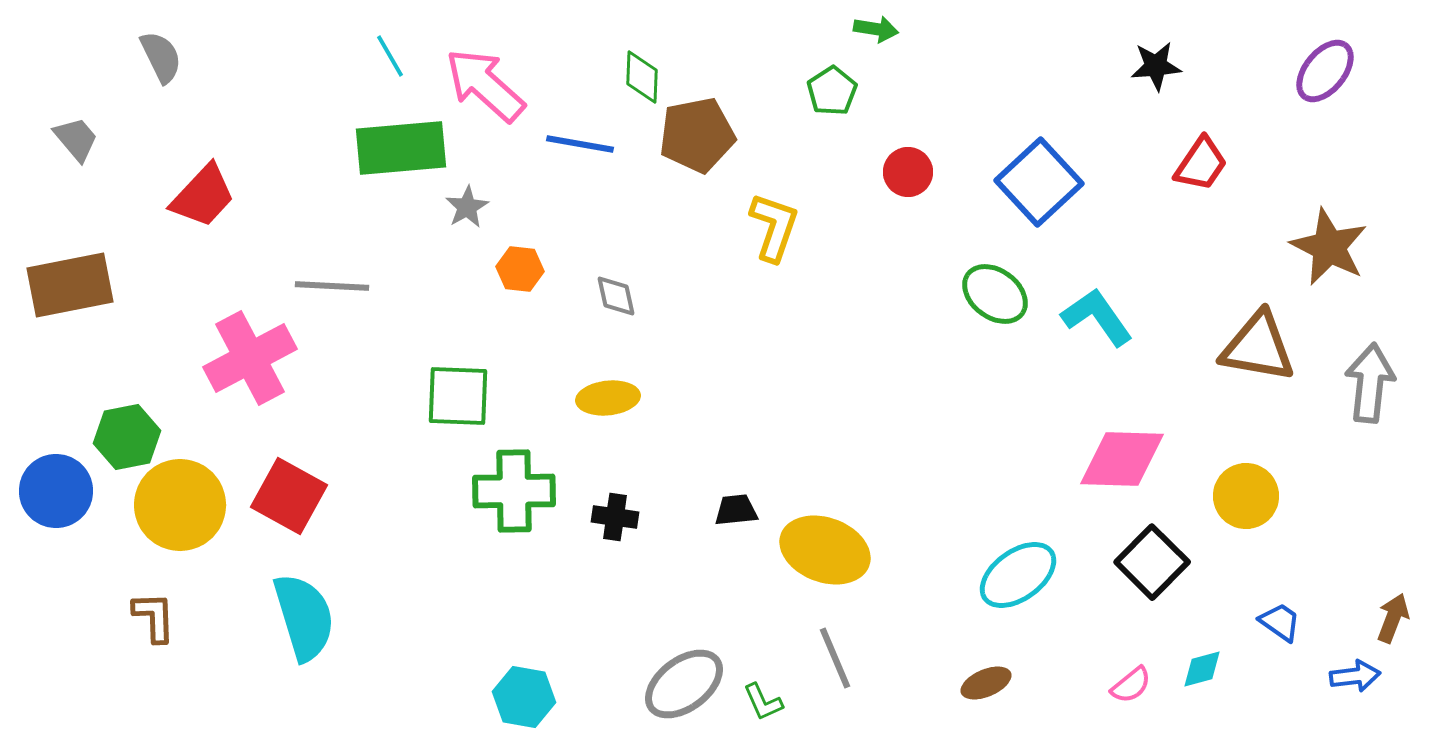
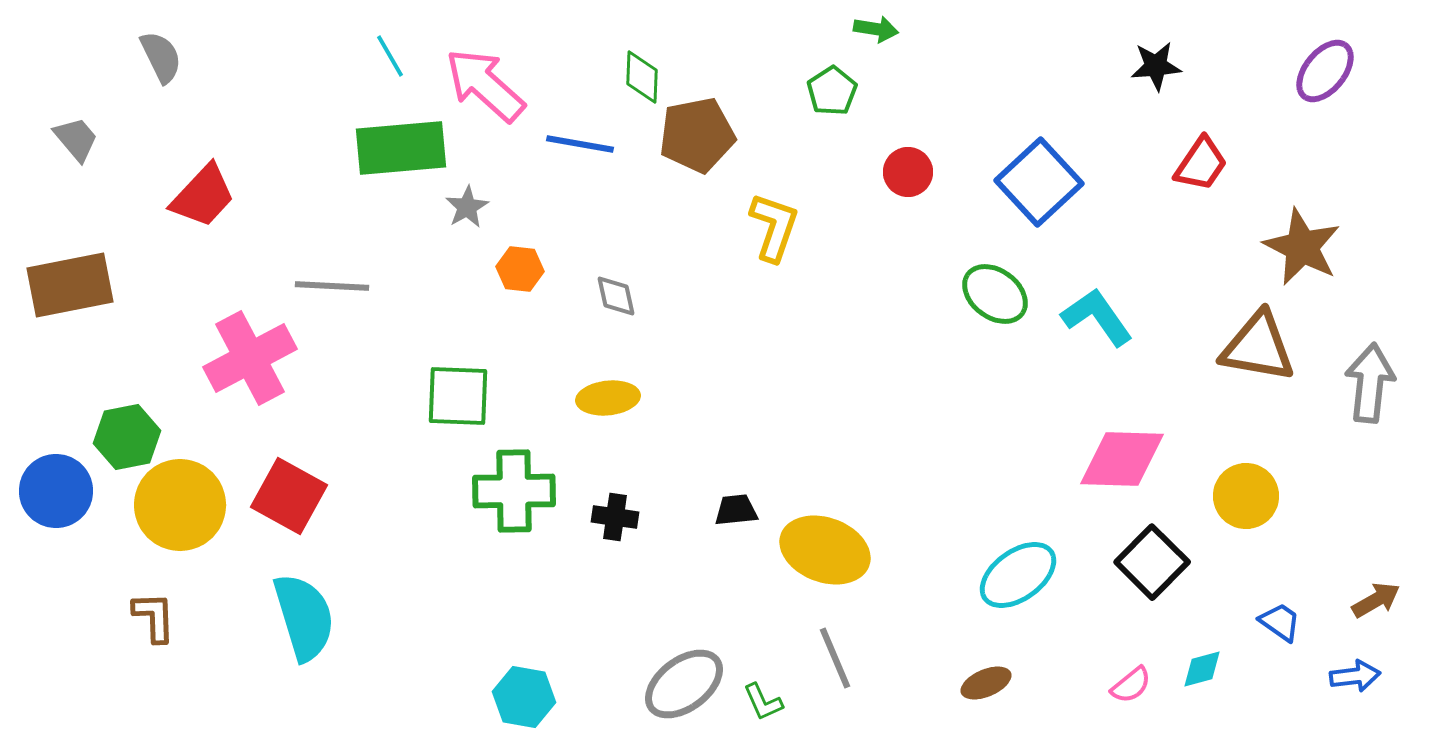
brown star at (1329, 247): moved 27 px left
brown arrow at (1393, 618): moved 17 px left, 18 px up; rotated 39 degrees clockwise
